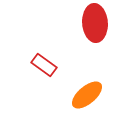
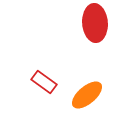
red rectangle: moved 17 px down
